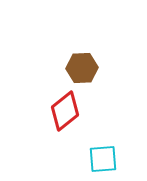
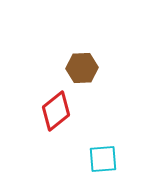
red diamond: moved 9 px left
